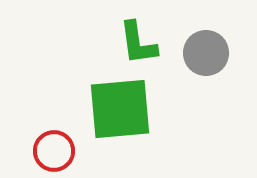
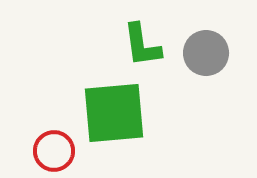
green L-shape: moved 4 px right, 2 px down
green square: moved 6 px left, 4 px down
